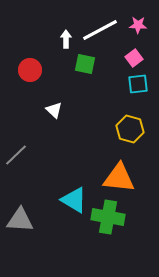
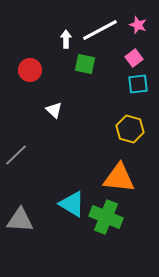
pink star: rotated 18 degrees clockwise
cyan triangle: moved 2 px left, 4 px down
green cross: moved 2 px left; rotated 12 degrees clockwise
